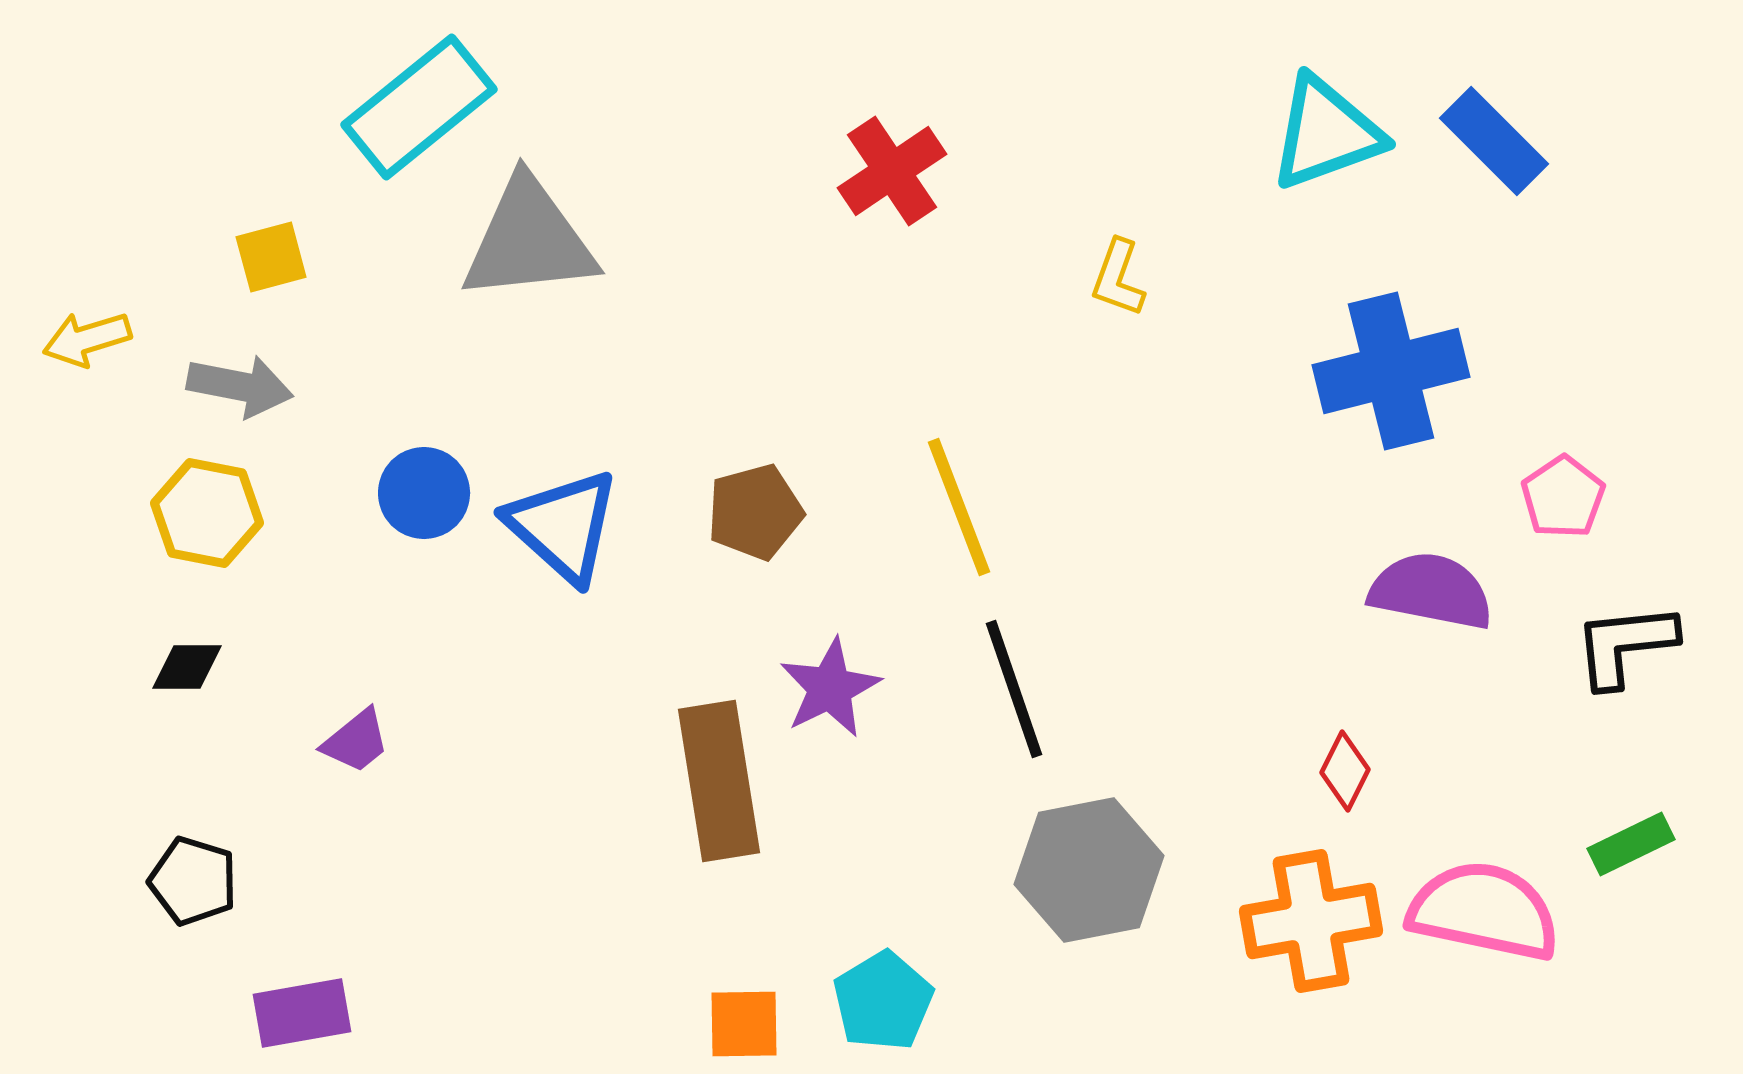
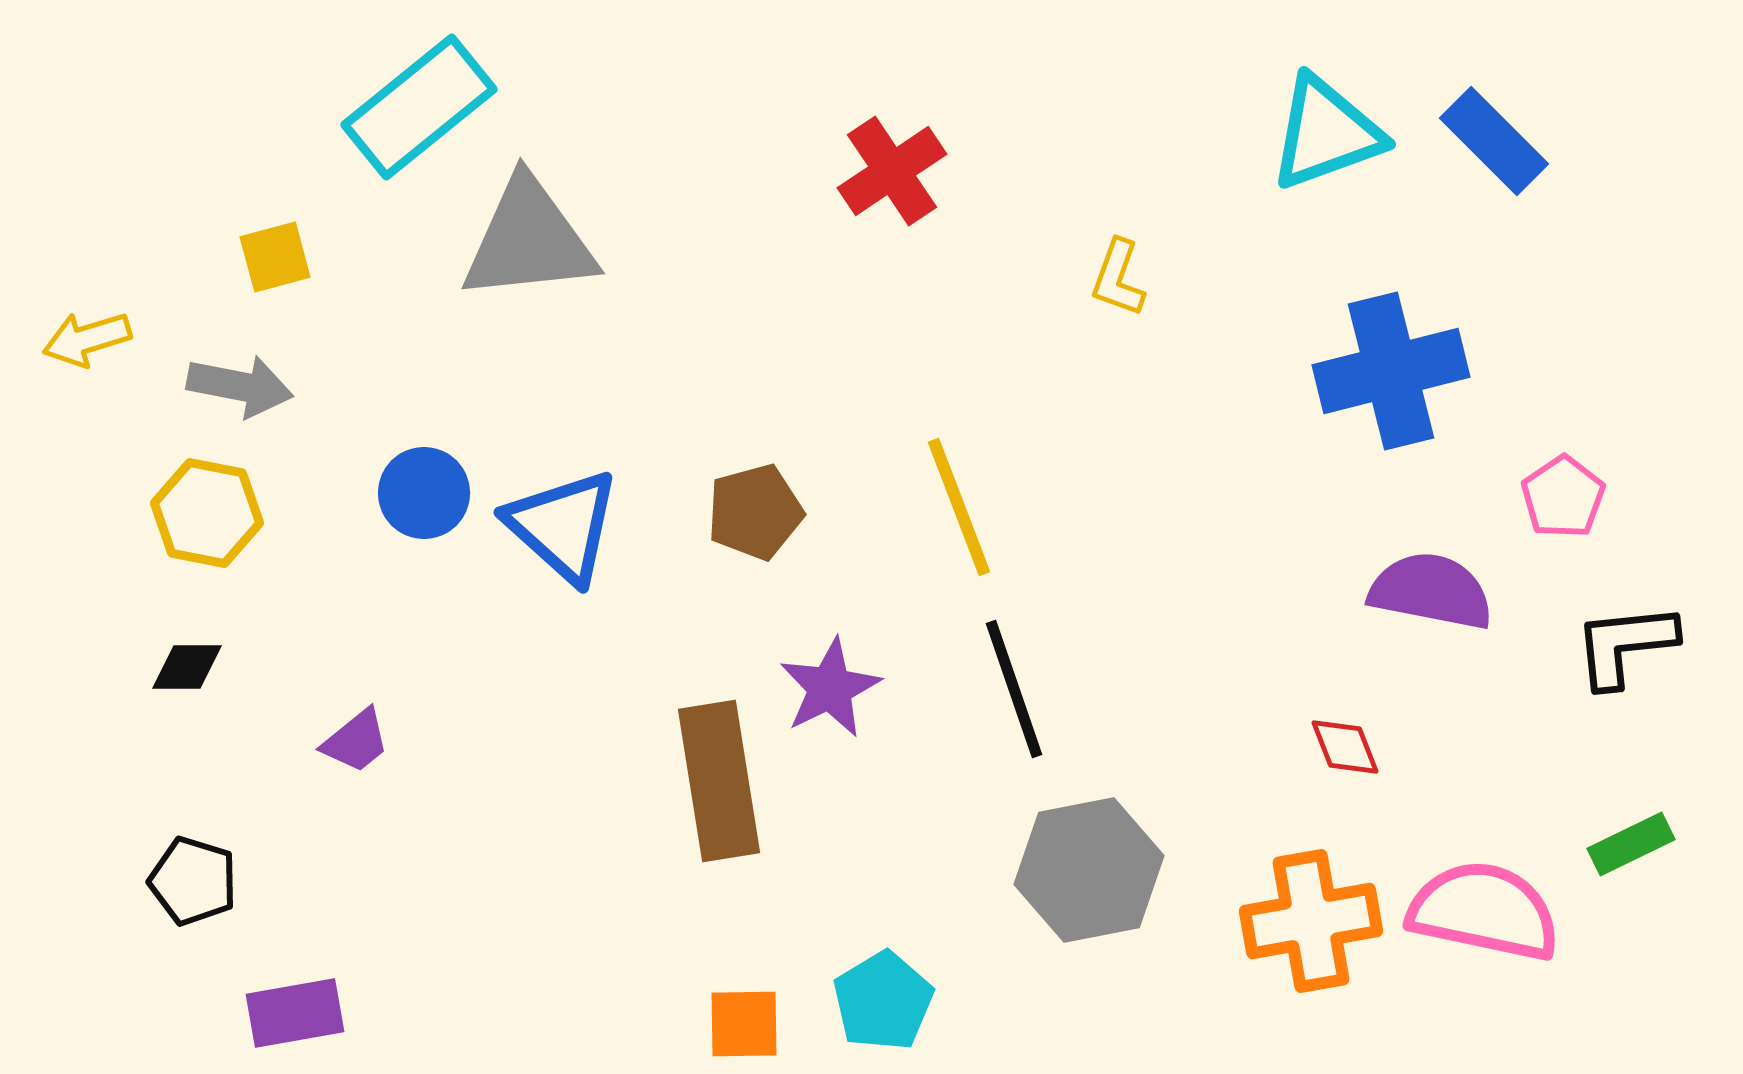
yellow square: moved 4 px right
red diamond: moved 24 px up; rotated 48 degrees counterclockwise
purple rectangle: moved 7 px left
